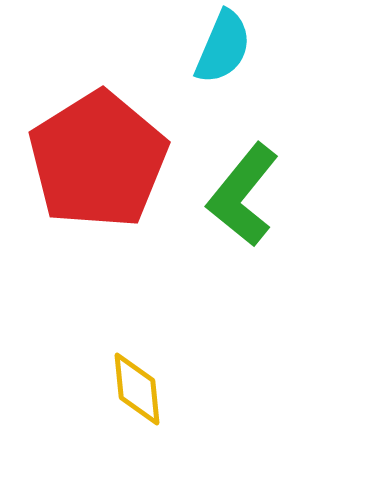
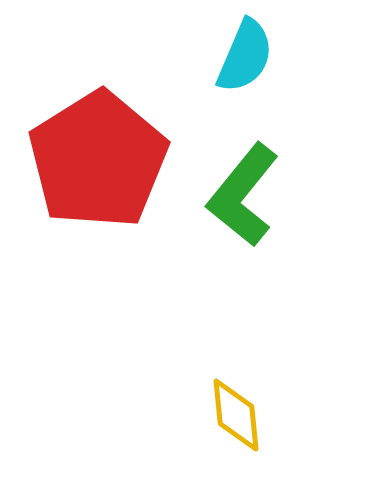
cyan semicircle: moved 22 px right, 9 px down
yellow diamond: moved 99 px right, 26 px down
